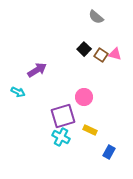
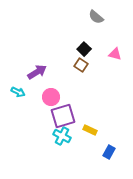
brown square: moved 20 px left, 10 px down
purple arrow: moved 2 px down
pink circle: moved 33 px left
cyan cross: moved 1 px right, 1 px up
